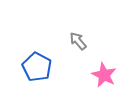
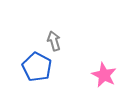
gray arrow: moved 24 px left; rotated 24 degrees clockwise
